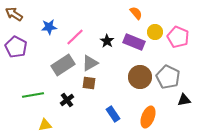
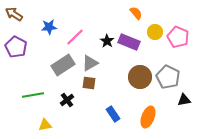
purple rectangle: moved 5 px left
